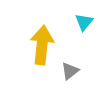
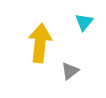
yellow arrow: moved 2 px left, 2 px up
